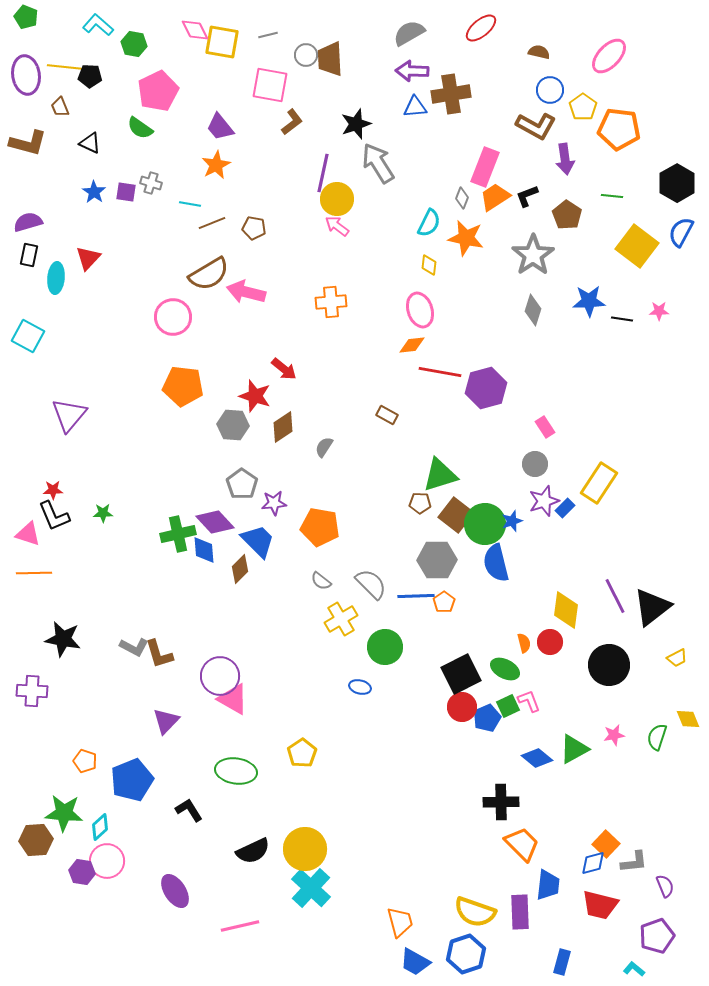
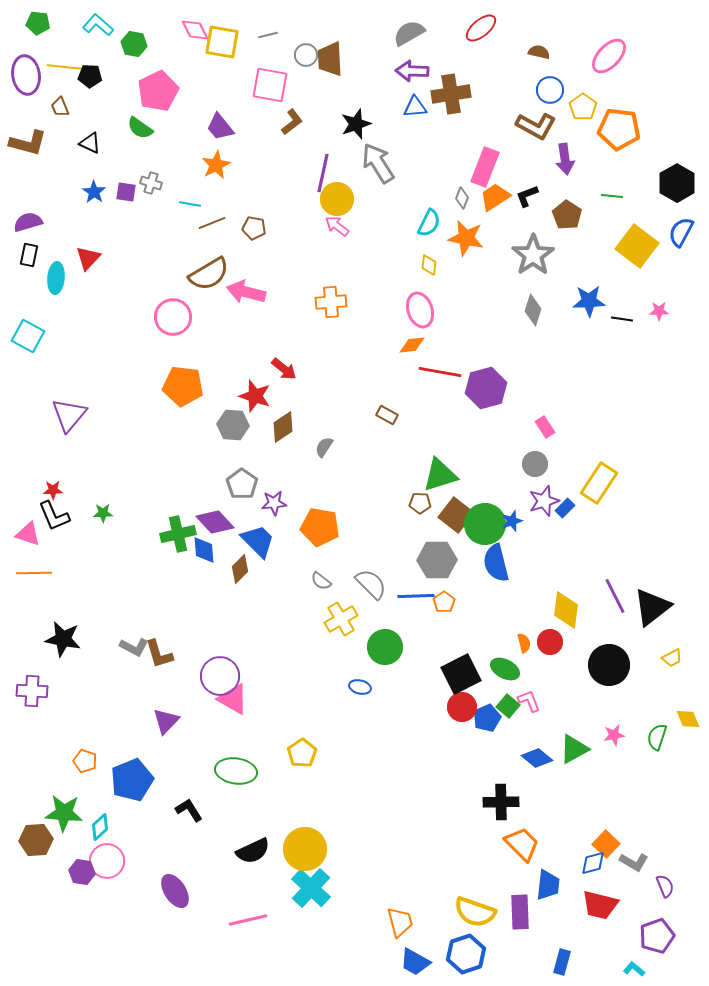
green pentagon at (26, 17): moved 12 px right, 6 px down; rotated 15 degrees counterclockwise
yellow trapezoid at (677, 658): moved 5 px left
green square at (508, 706): rotated 25 degrees counterclockwise
gray L-shape at (634, 862): rotated 36 degrees clockwise
pink line at (240, 926): moved 8 px right, 6 px up
